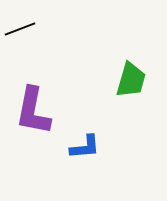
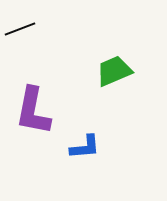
green trapezoid: moved 17 px left, 9 px up; rotated 129 degrees counterclockwise
